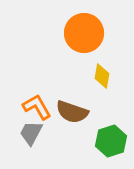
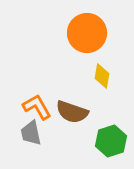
orange circle: moved 3 px right
gray trapezoid: rotated 40 degrees counterclockwise
